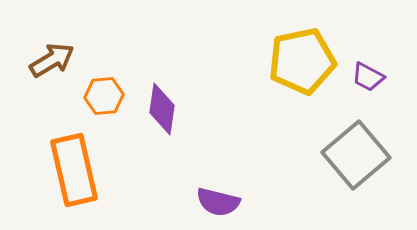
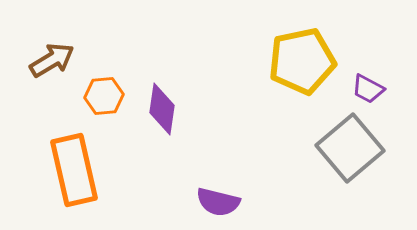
purple trapezoid: moved 12 px down
gray square: moved 6 px left, 7 px up
